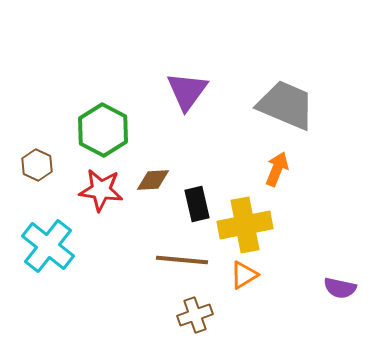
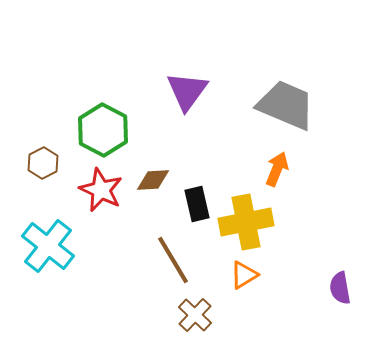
brown hexagon: moved 6 px right, 2 px up; rotated 8 degrees clockwise
red star: rotated 18 degrees clockwise
yellow cross: moved 1 px right, 3 px up
brown line: moved 9 px left; rotated 54 degrees clockwise
purple semicircle: rotated 68 degrees clockwise
brown cross: rotated 28 degrees counterclockwise
